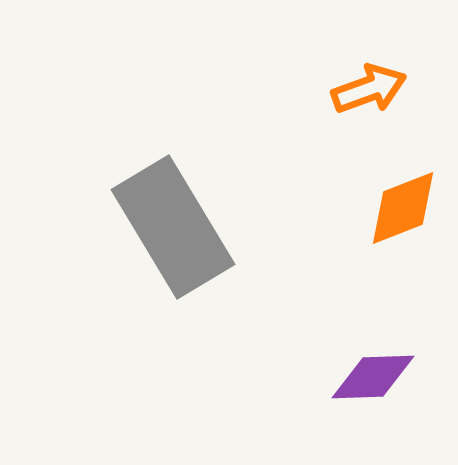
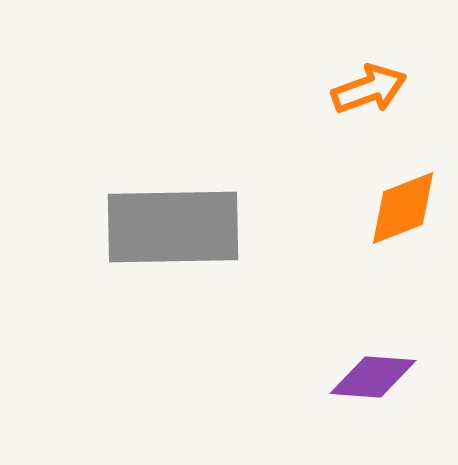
gray rectangle: rotated 60 degrees counterclockwise
purple diamond: rotated 6 degrees clockwise
